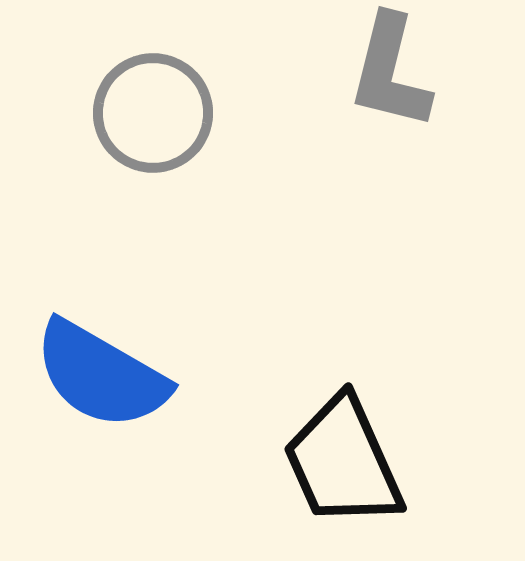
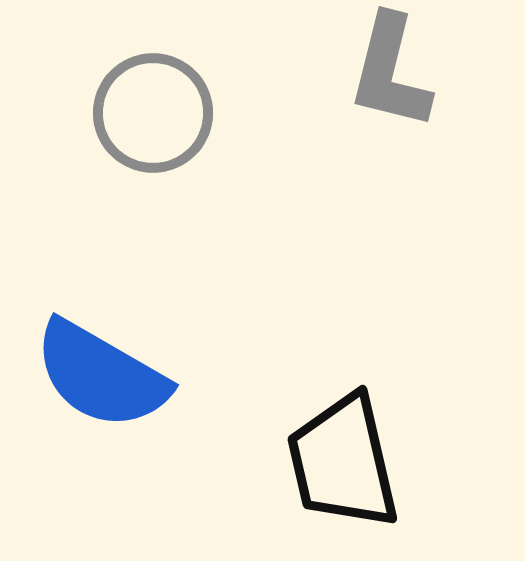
black trapezoid: rotated 11 degrees clockwise
